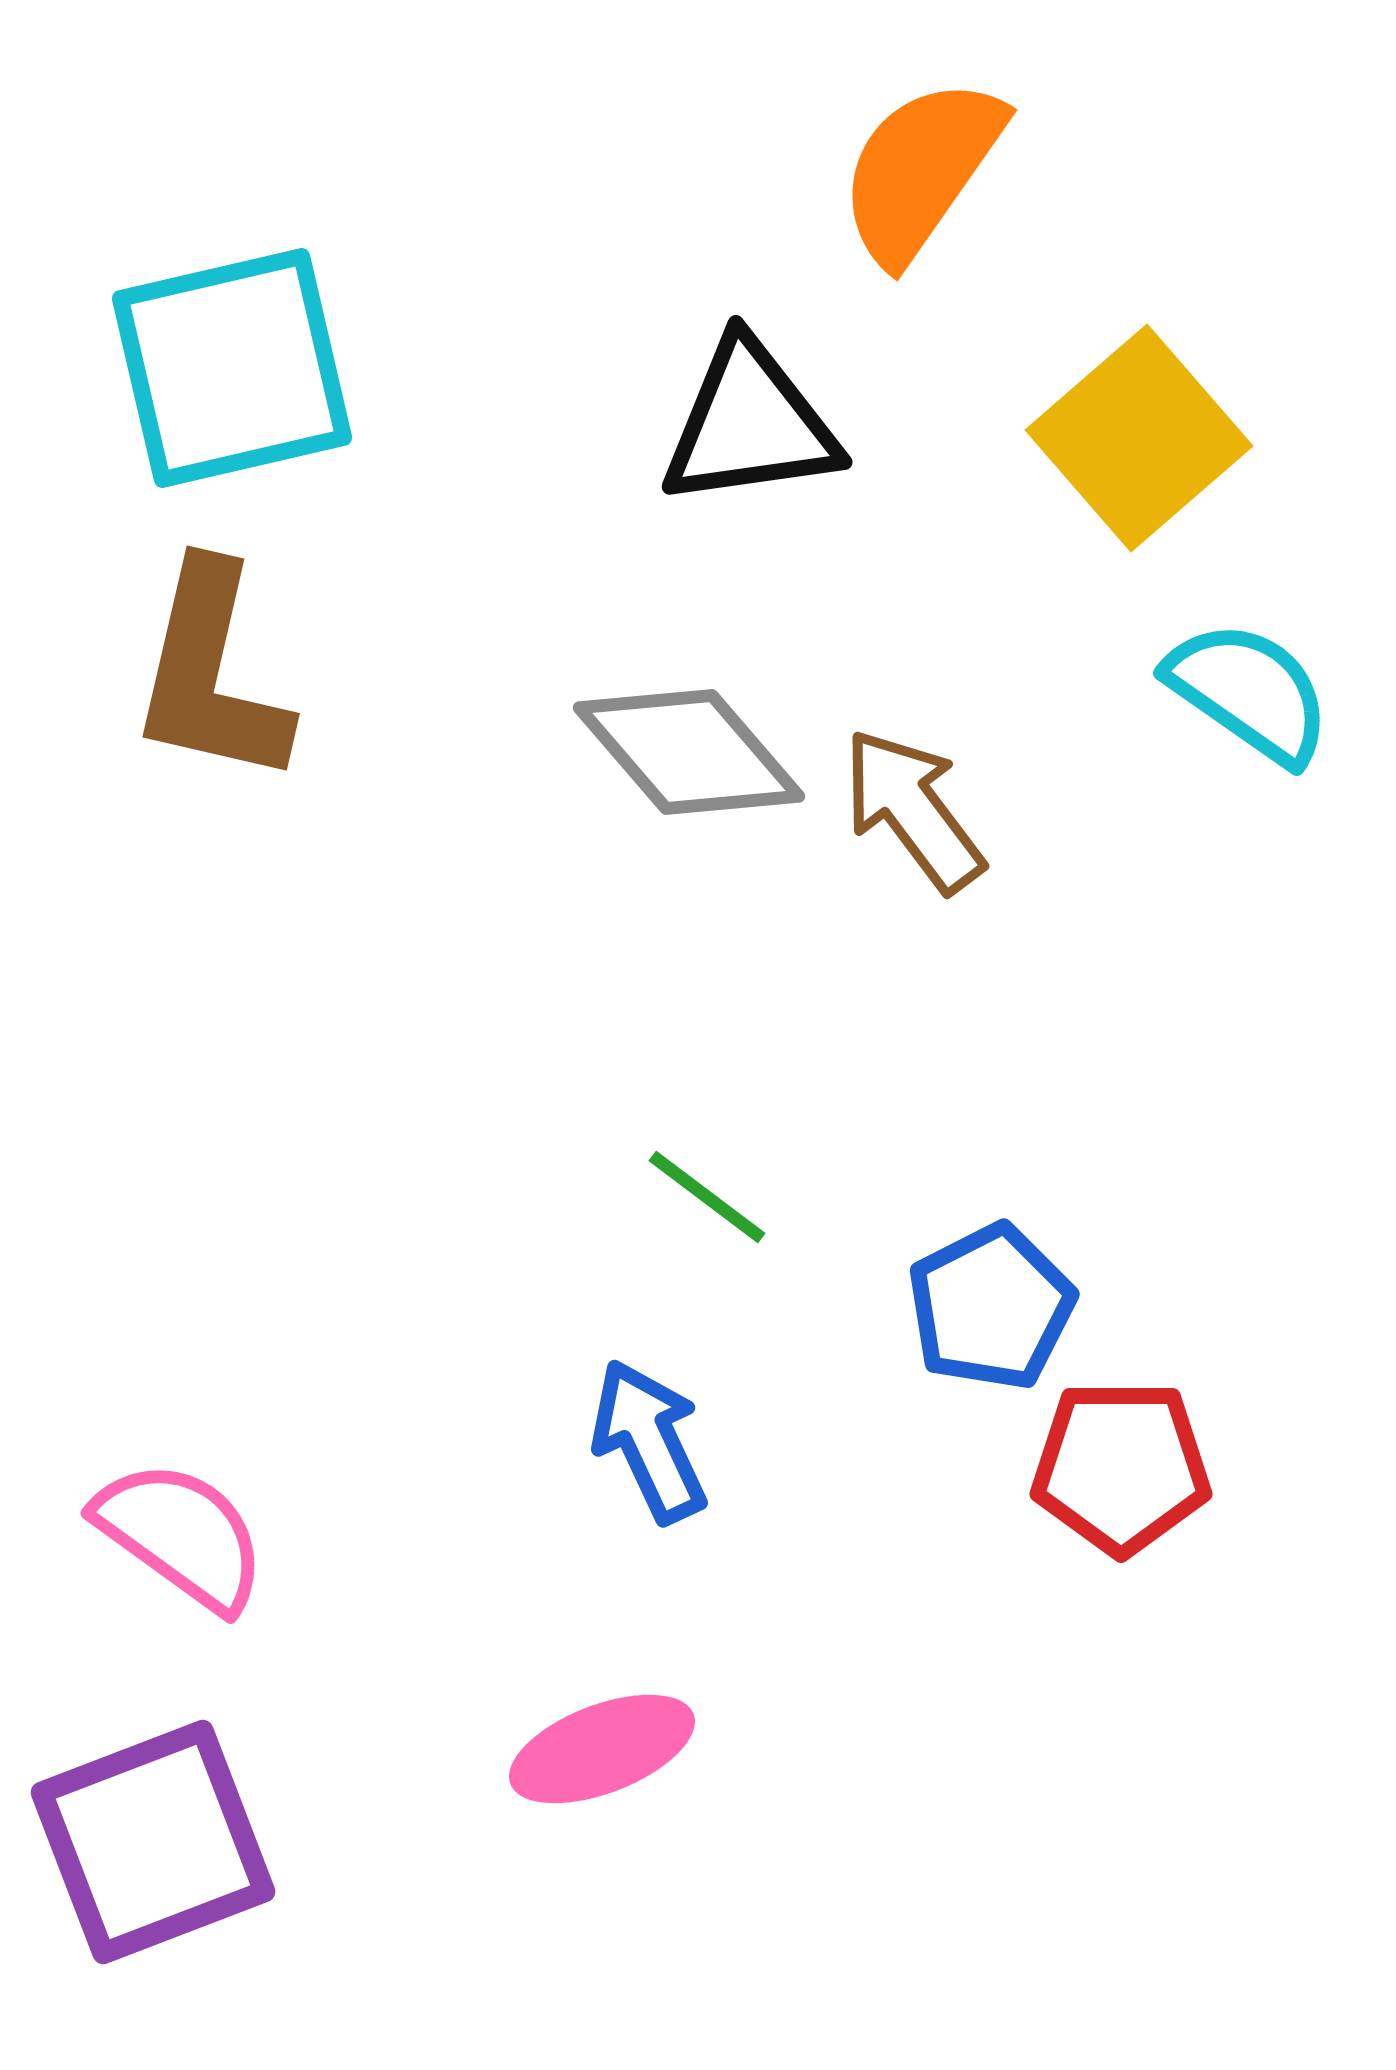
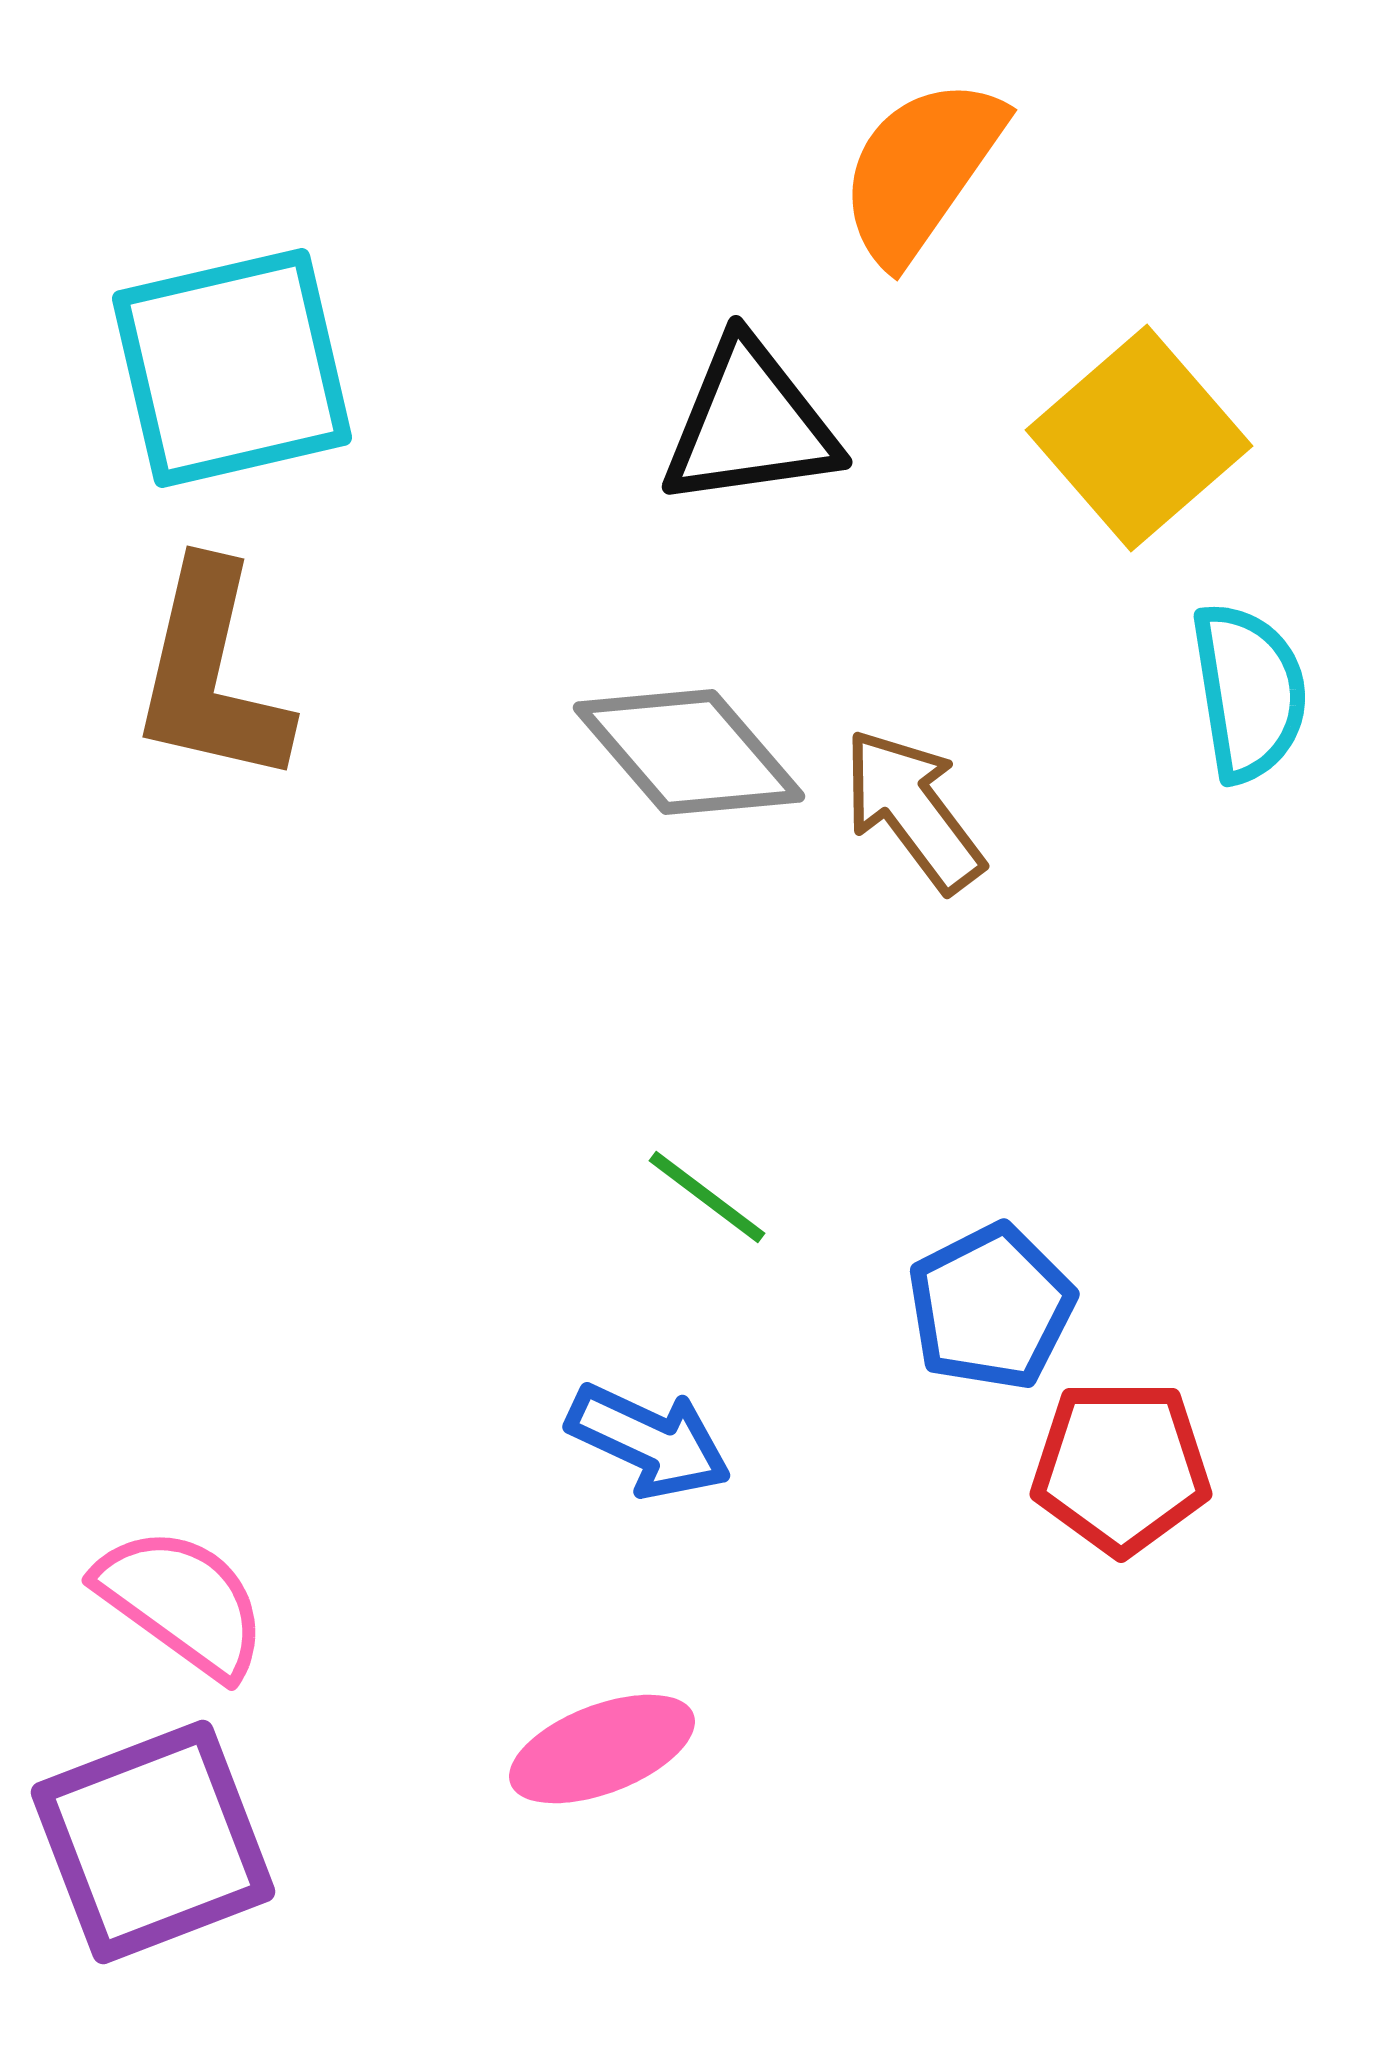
cyan semicircle: rotated 46 degrees clockwise
blue arrow: rotated 140 degrees clockwise
pink semicircle: moved 1 px right, 67 px down
